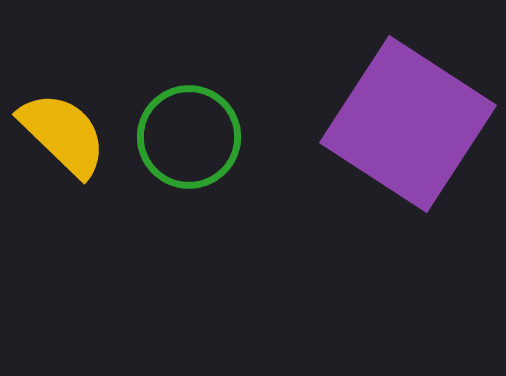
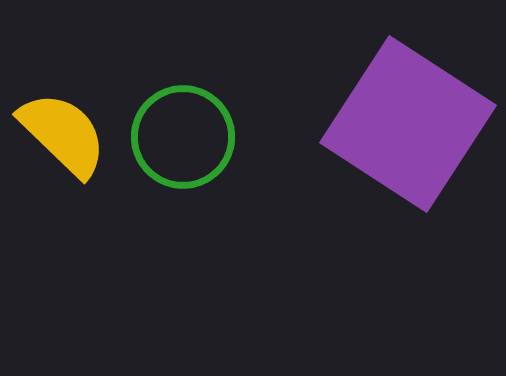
green circle: moved 6 px left
